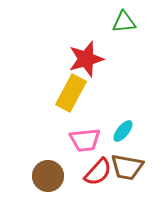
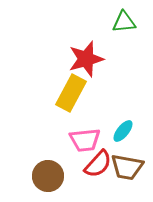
red semicircle: moved 8 px up
